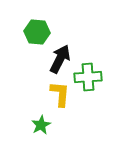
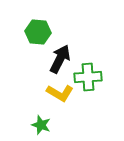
green hexagon: moved 1 px right
yellow L-shape: moved 1 px up; rotated 116 degrees clockwise
green star: rotated 24 degrees counterclockwise
